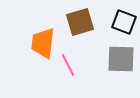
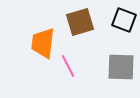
black square: moved 2 px up
gray square: moved 8 px down
pink line: moved 1 px down
